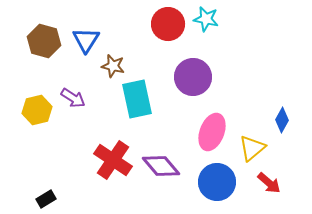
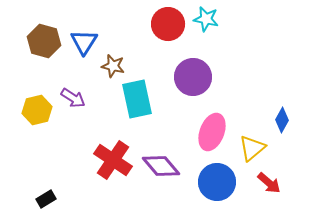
blue triangle: moved 2 px left, 2 px down
